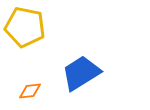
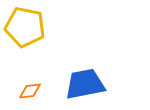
blue trapezoid: moved 4 px right, 11 px down; rotated 21 degrees clockwise
